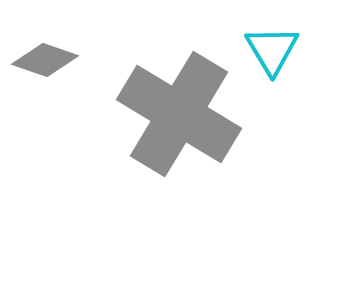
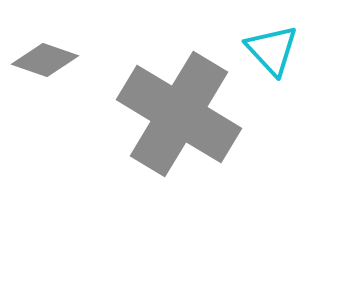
cyan triangle: rotated 12 degrees counterclockwise
